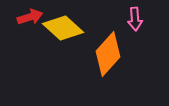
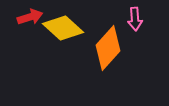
orange diamond: moved 6 px up
